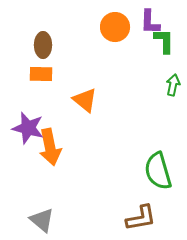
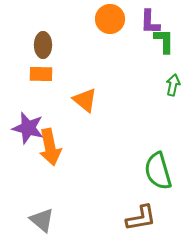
orange circle: moved 5 px left, 8 px up
